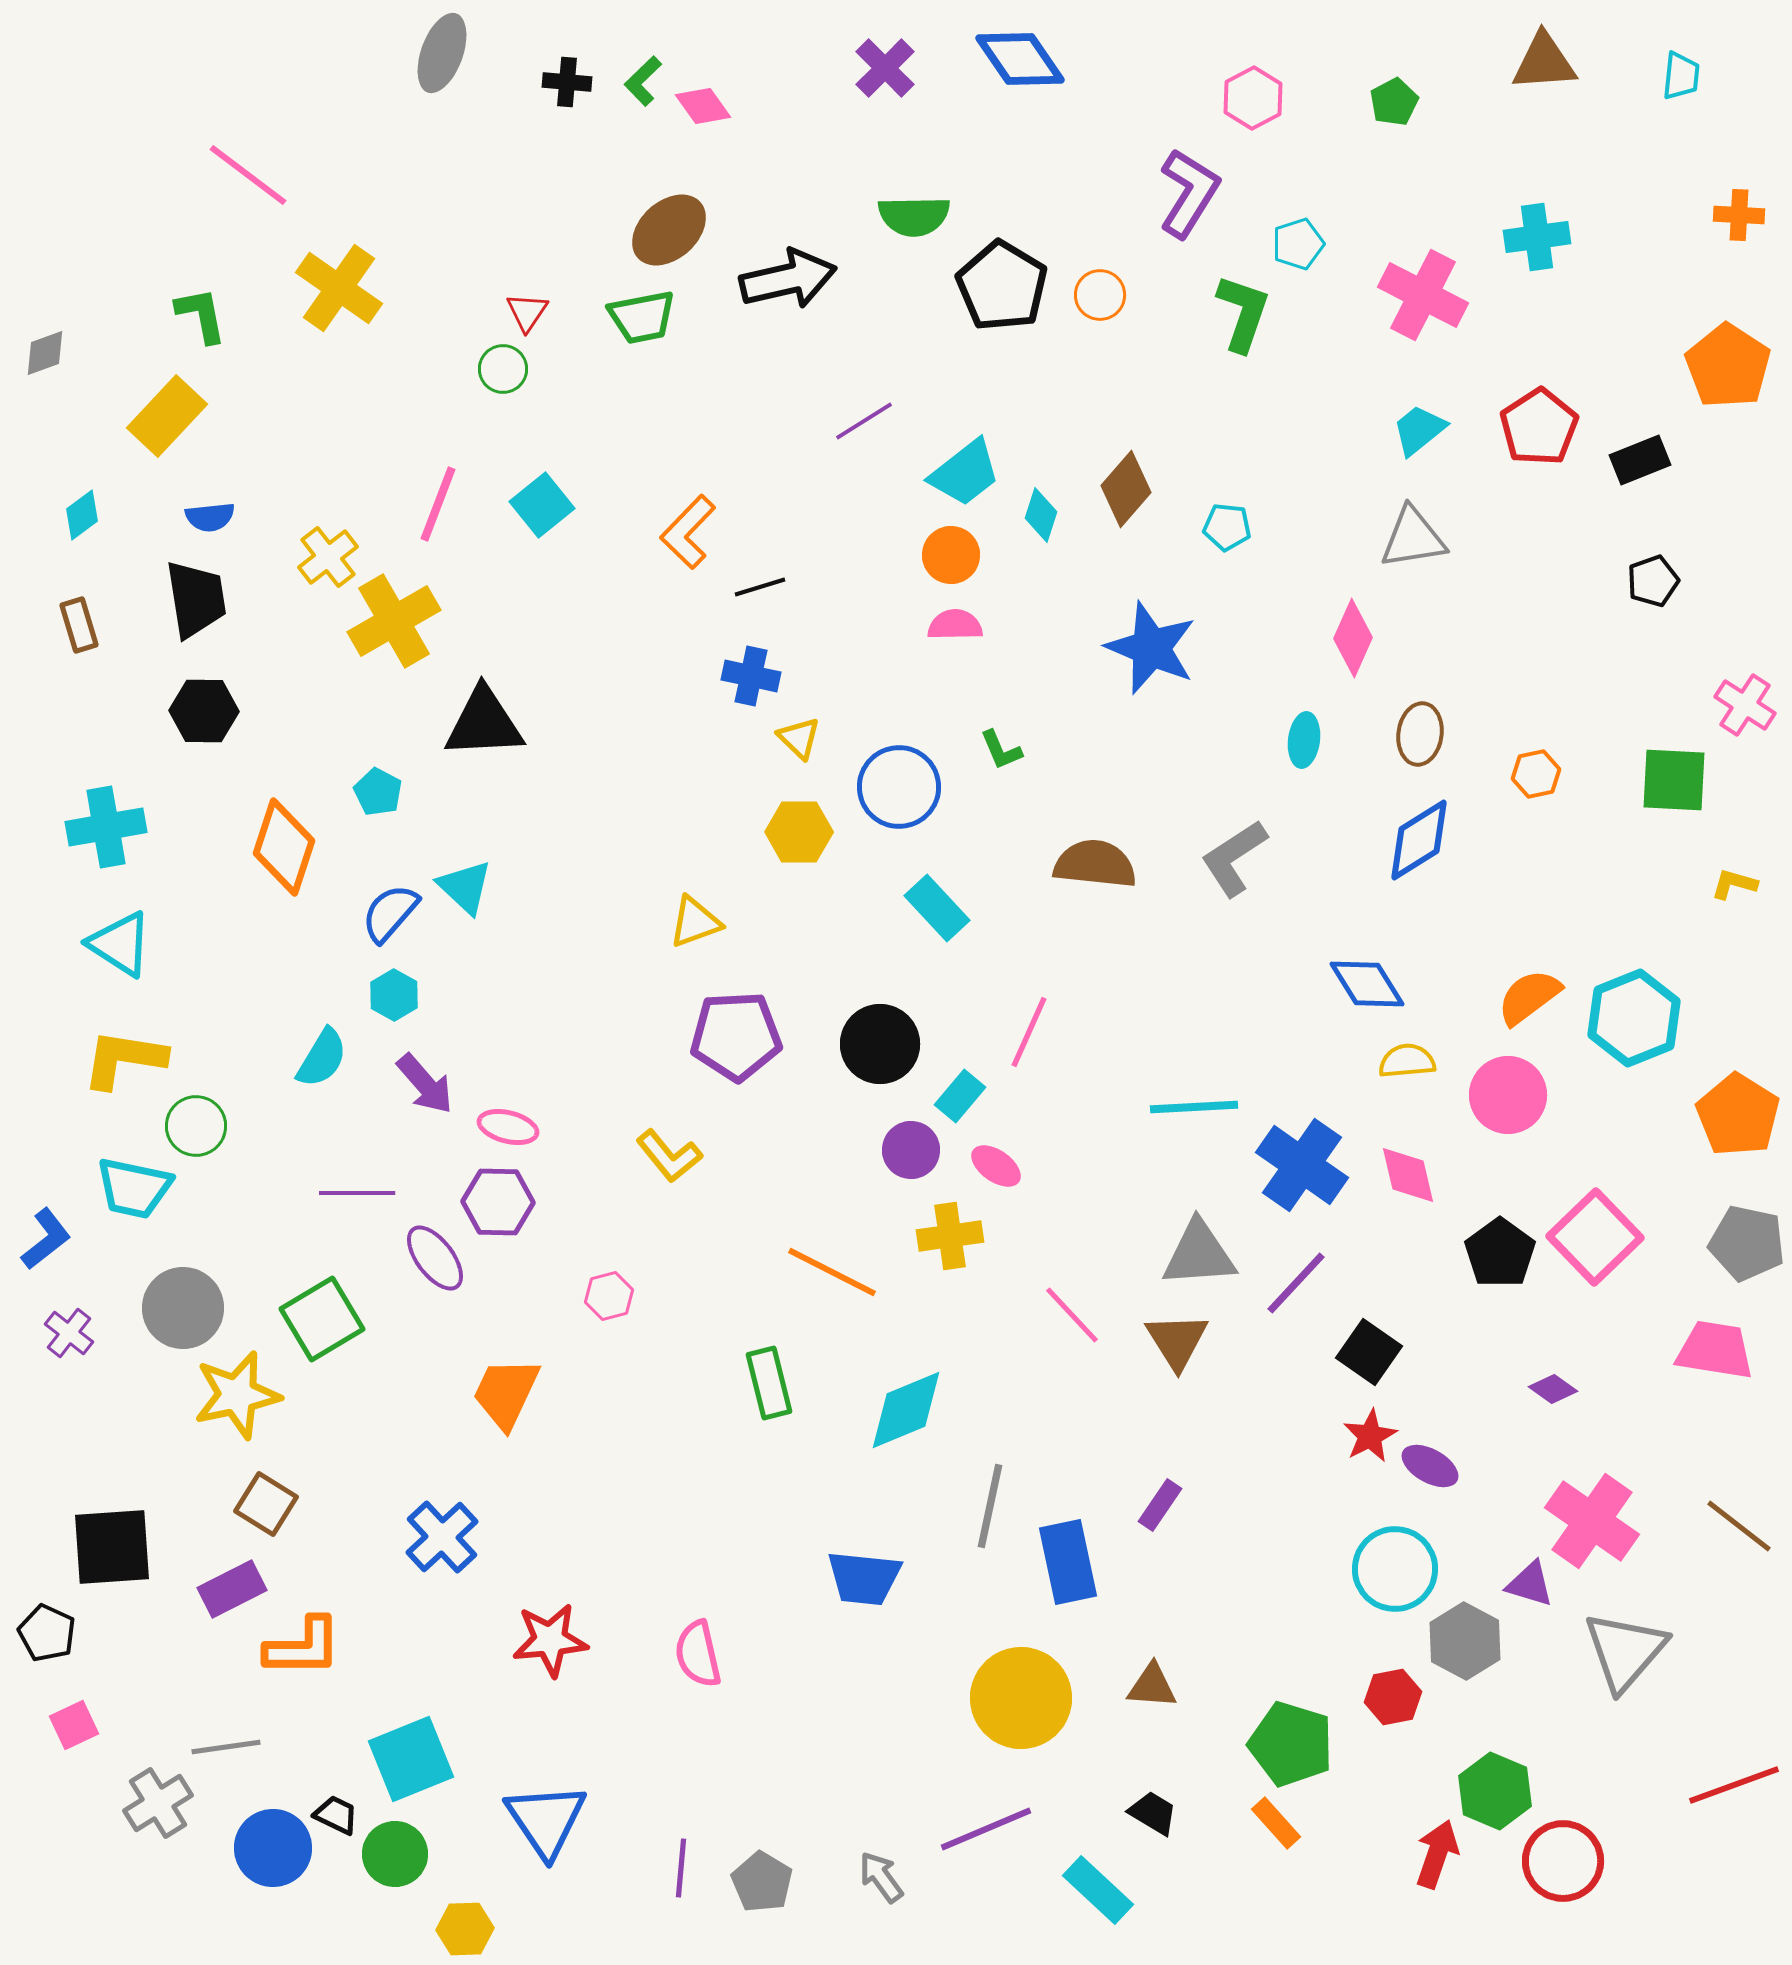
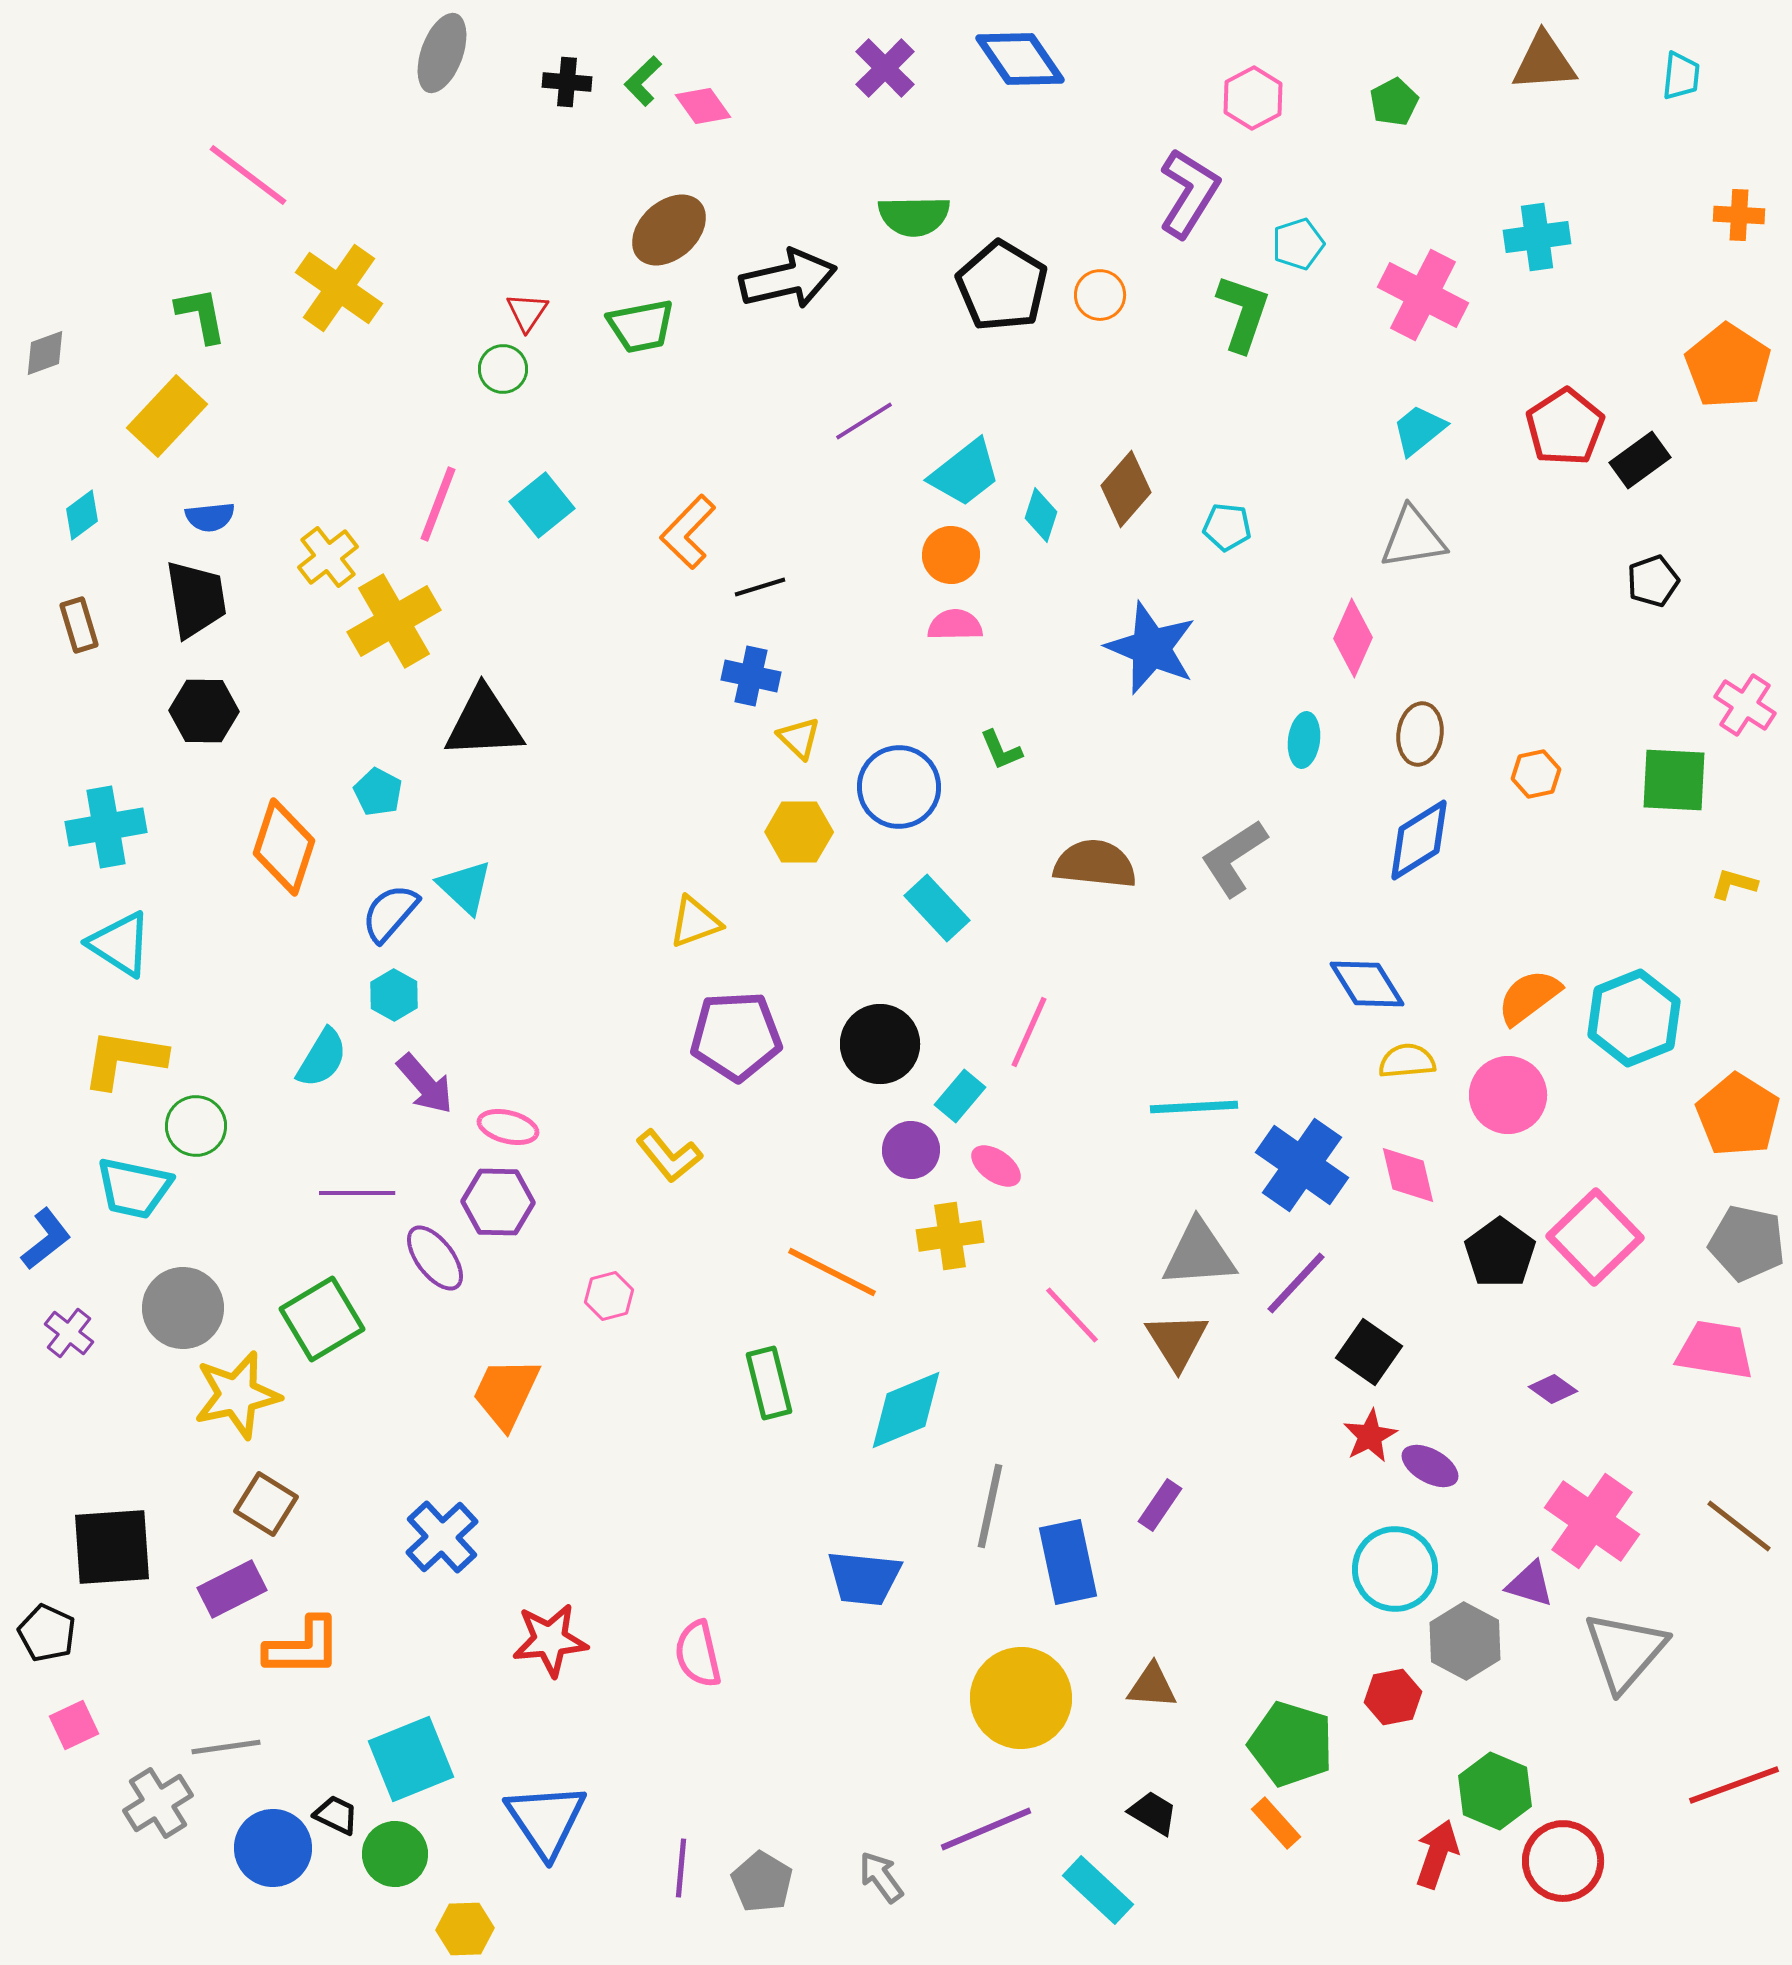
green trapezoid at (642, 317): moved 1 px left, 9 px down
red pentagon at (1539, 427): moved 26 px right
black rectangle at (1640, 460): rotated 14 degrees counterclockwise
